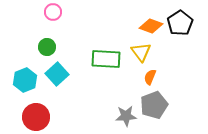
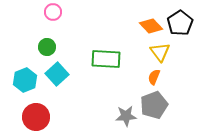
orange diamond: rotated 25 degrees clockwise
yellow triangle: moved 19 px right
orange semicircle: moved 4 px right
